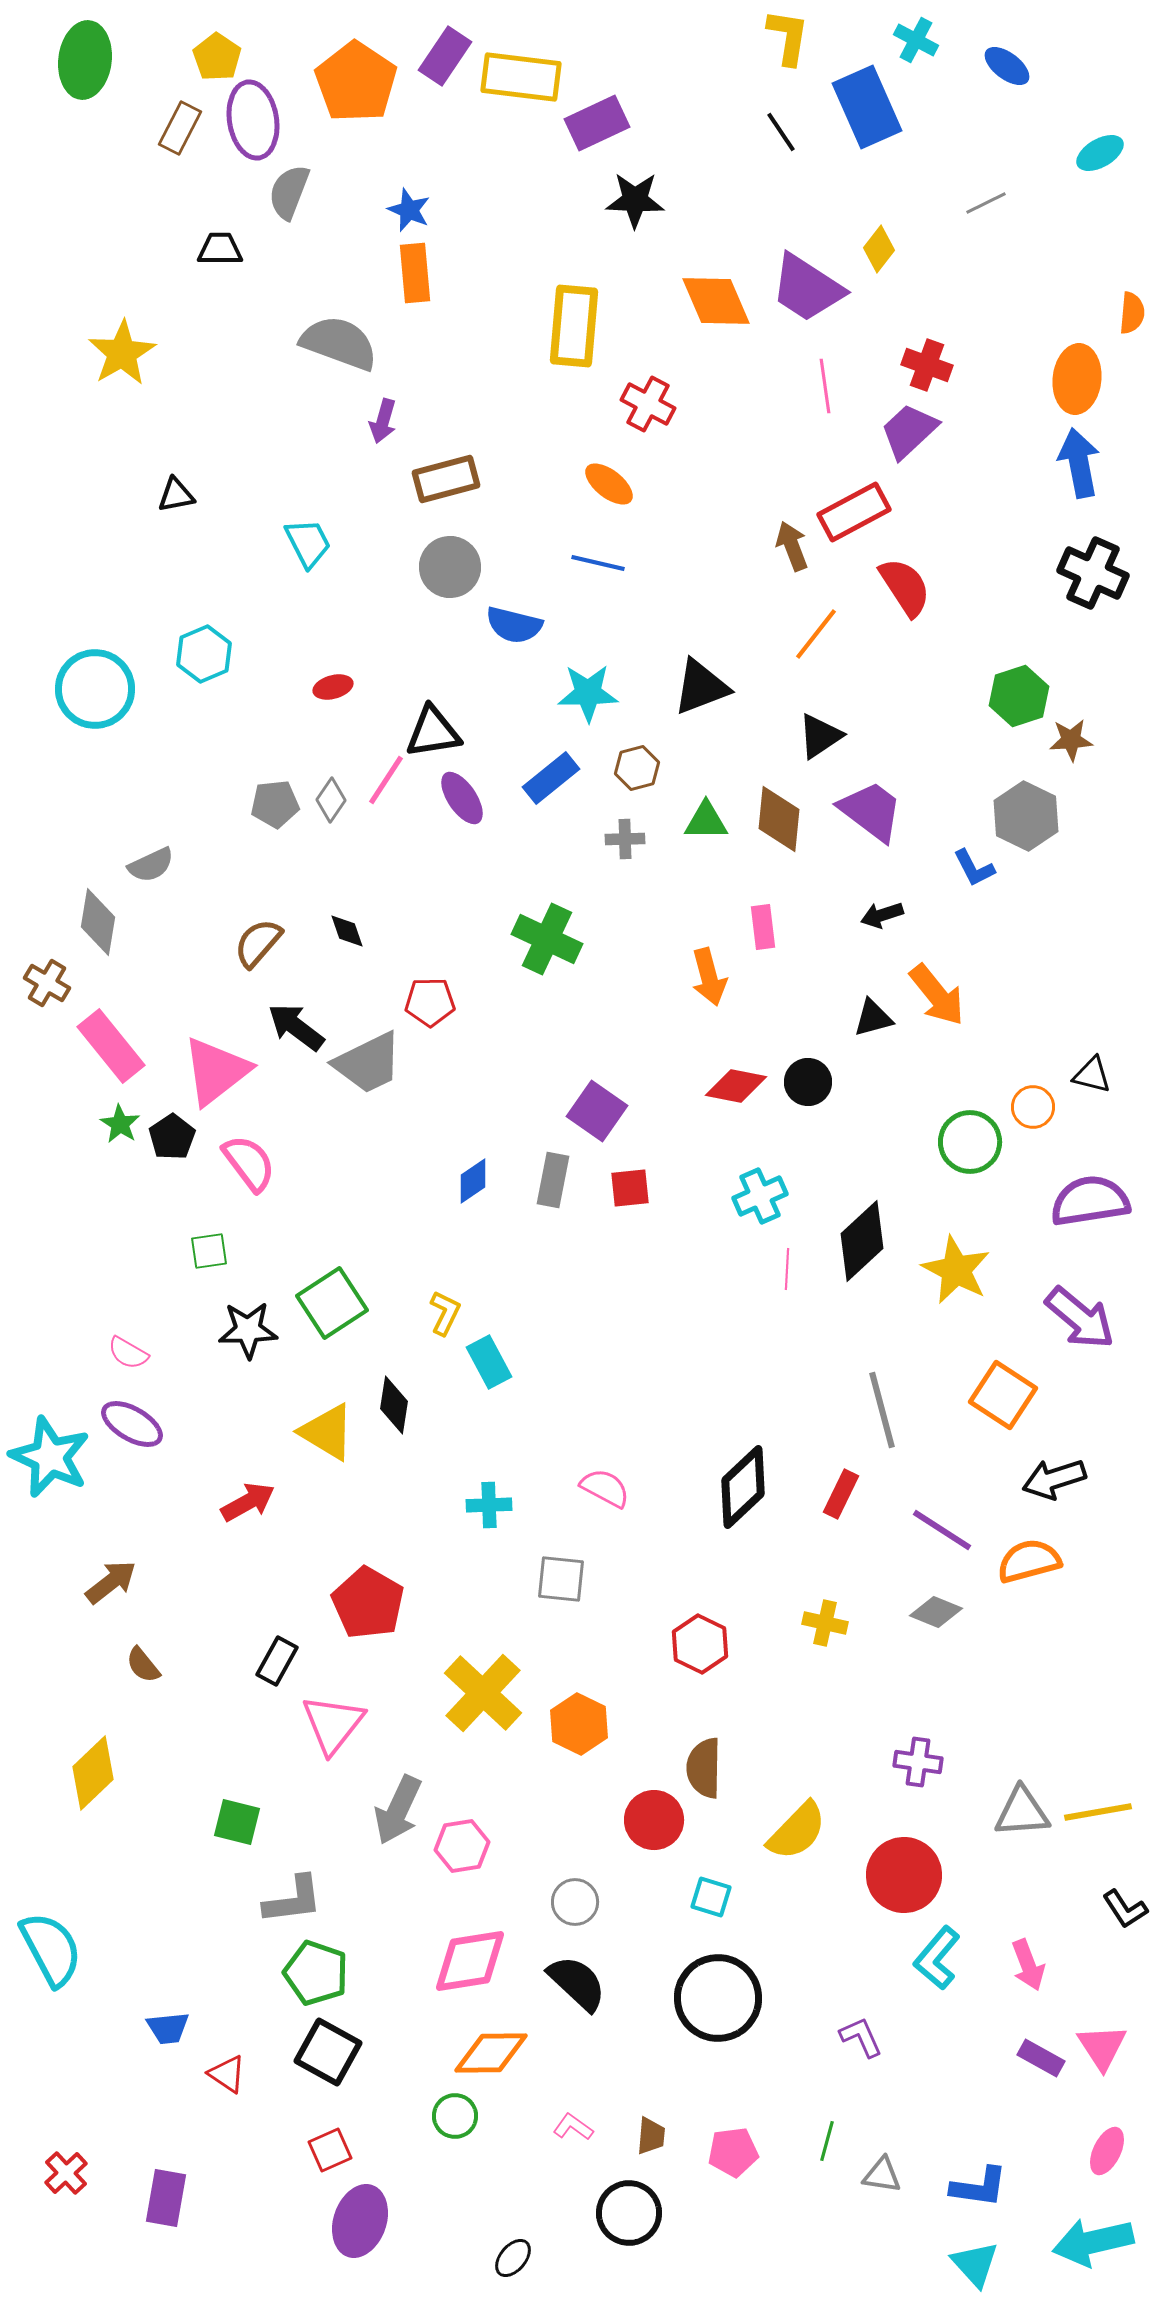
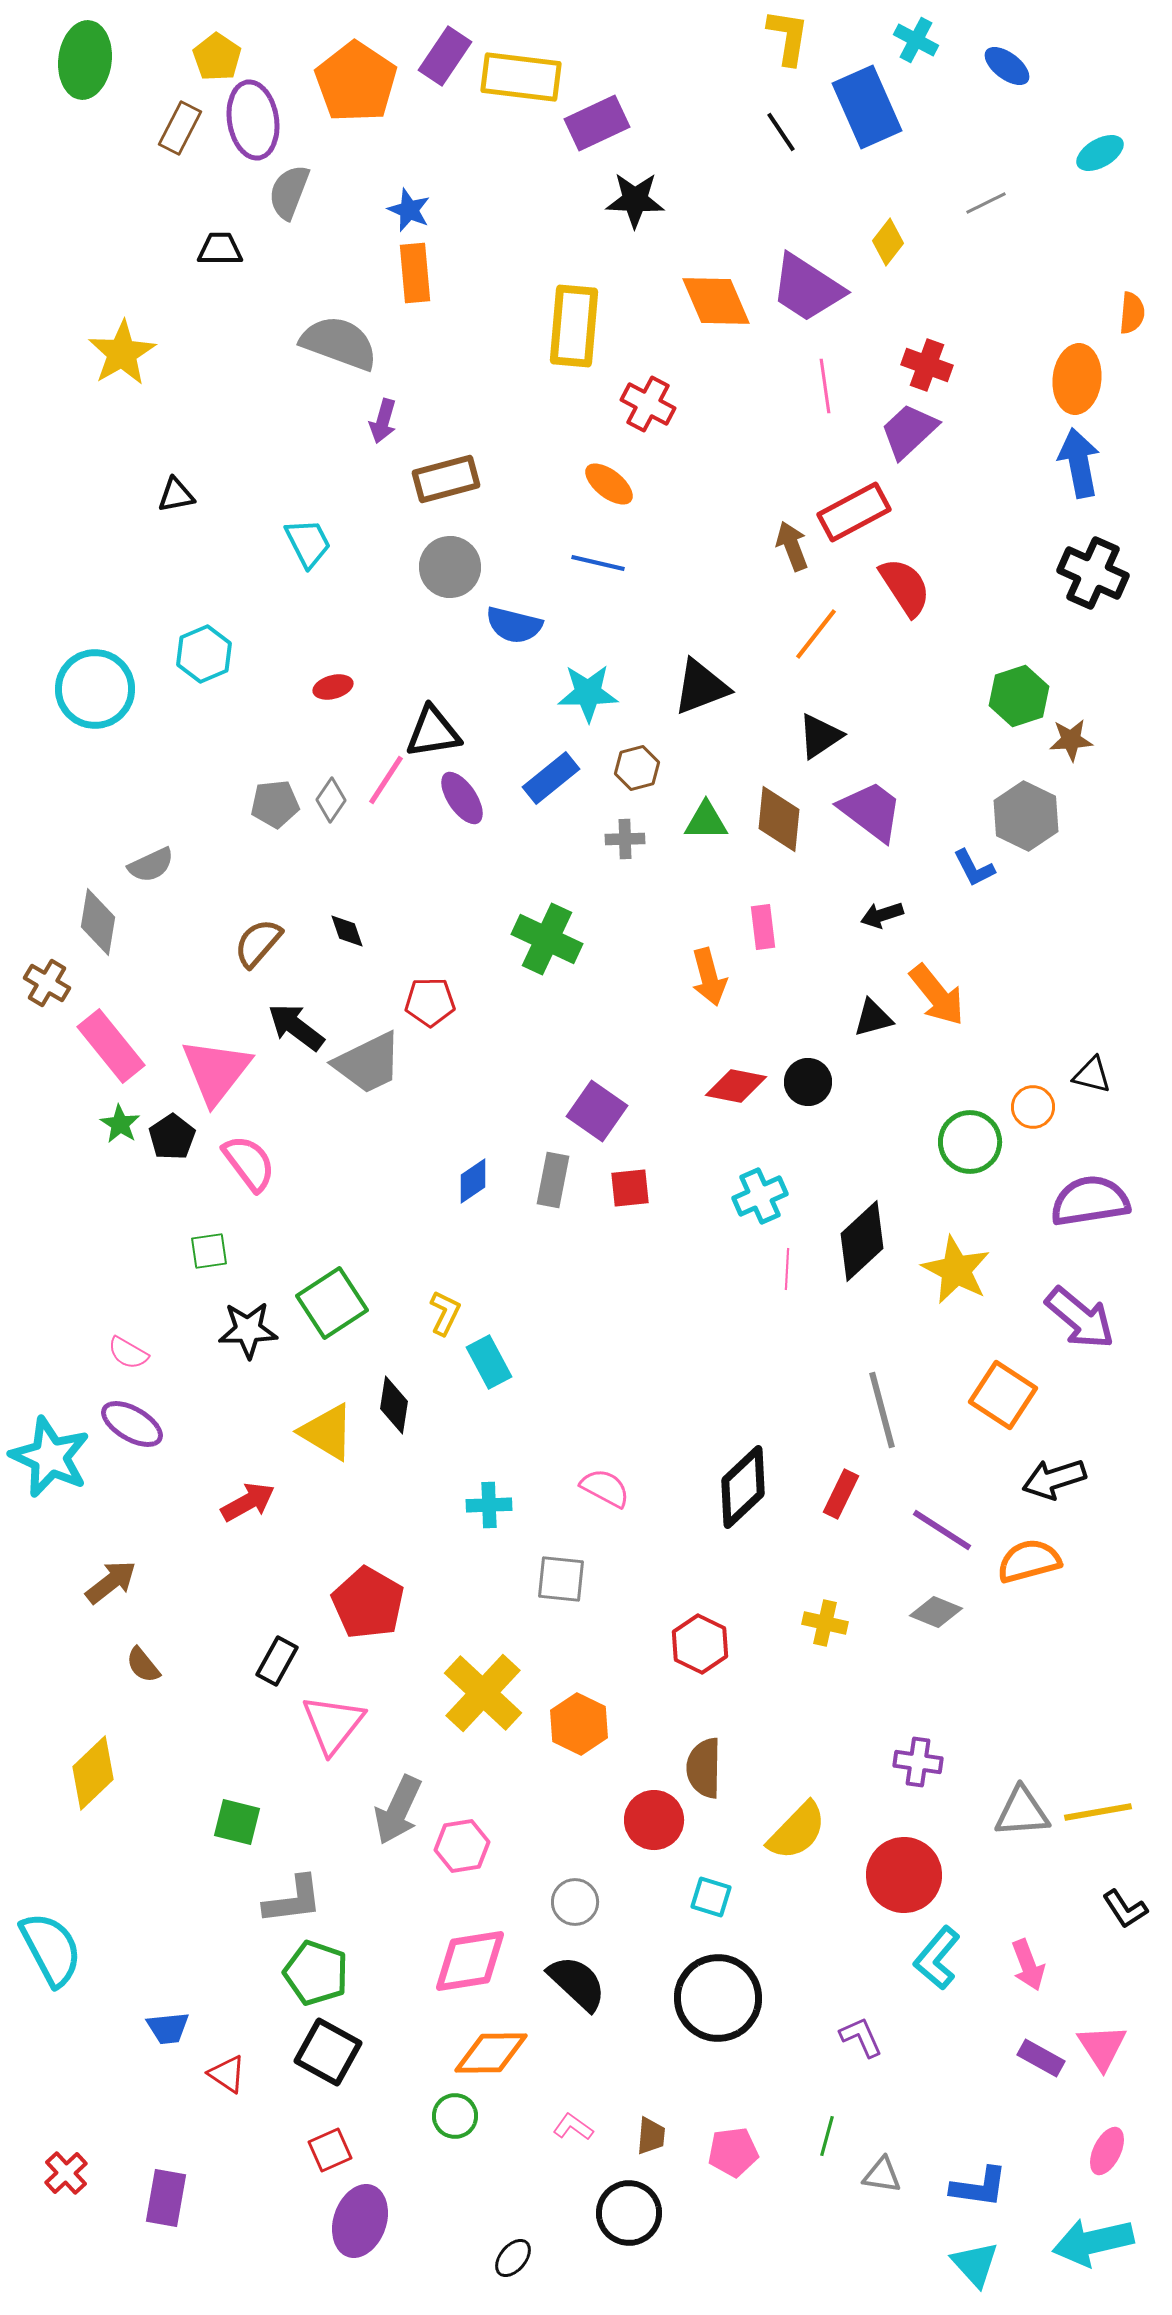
yellow diamond at (879, 249): moved 9 px right, 7 px up
pink triangle at (216, 1071): rotated 14 degrees counterclockwise
green line at (827, 2141): moved 5 px up
